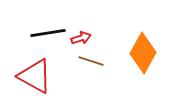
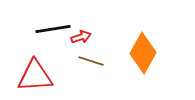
black line: moved 5 px right, 4 px up
red arrow: moved 1 px up
red triangle: rotated 33 degrees counterclockwise
